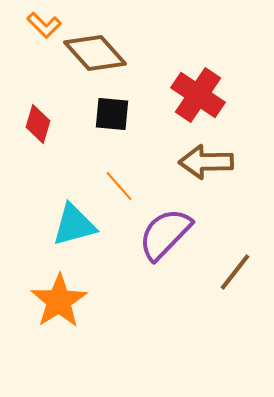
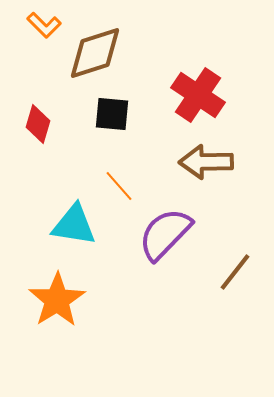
brown diamond: rotated 66 degrees counterclockwise
cyan triangle: rotated 24 degrees clockwise
orange star: moved 2 px left, 1 px up
